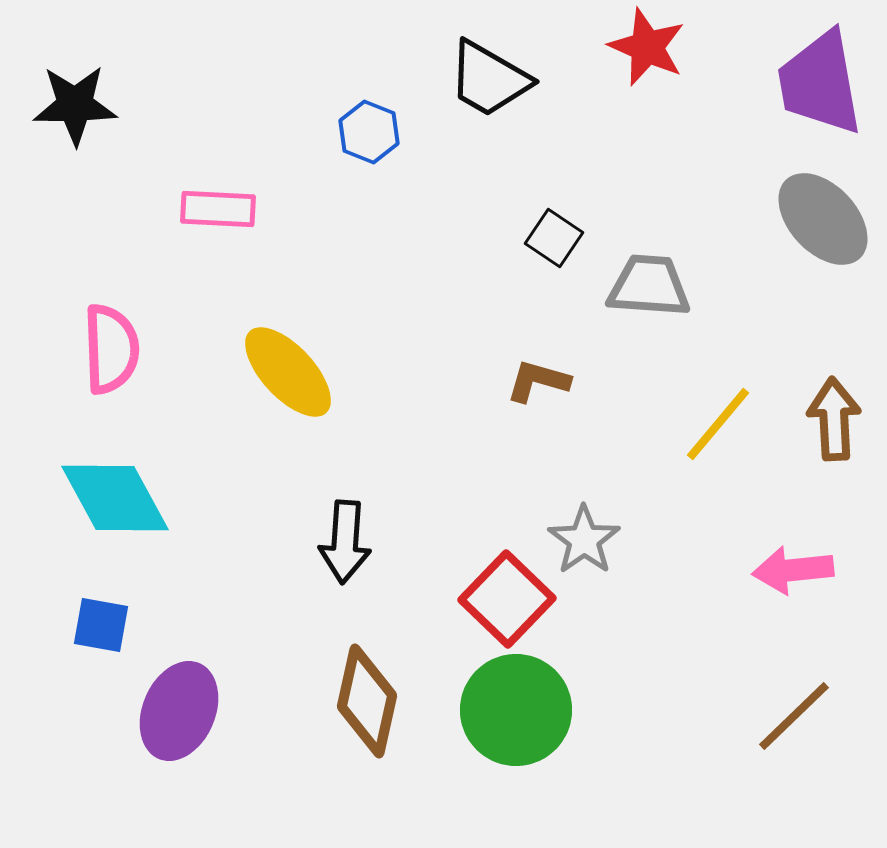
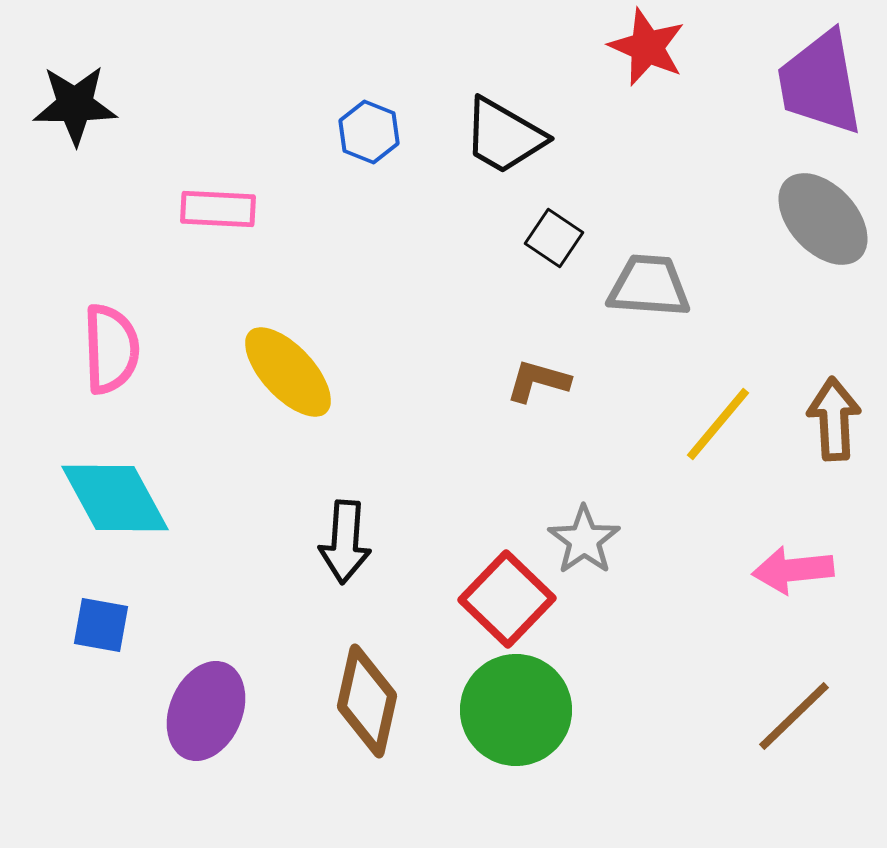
black trapezoid: moved 15 px right, 57 px down
purple ellipse: moved 27 px right
